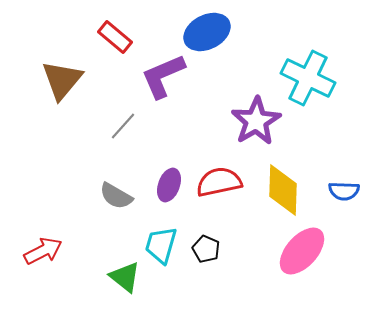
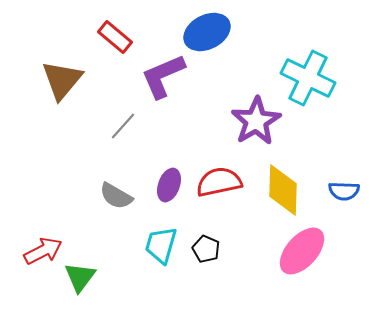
green triangle: moved 45 px left; rotated 28 degrees clockwise
